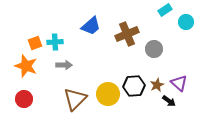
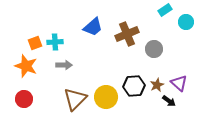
blue trapezoid: moved 2 px right, 1 px down
yellow circle: moved 2 px left, 3 px down
